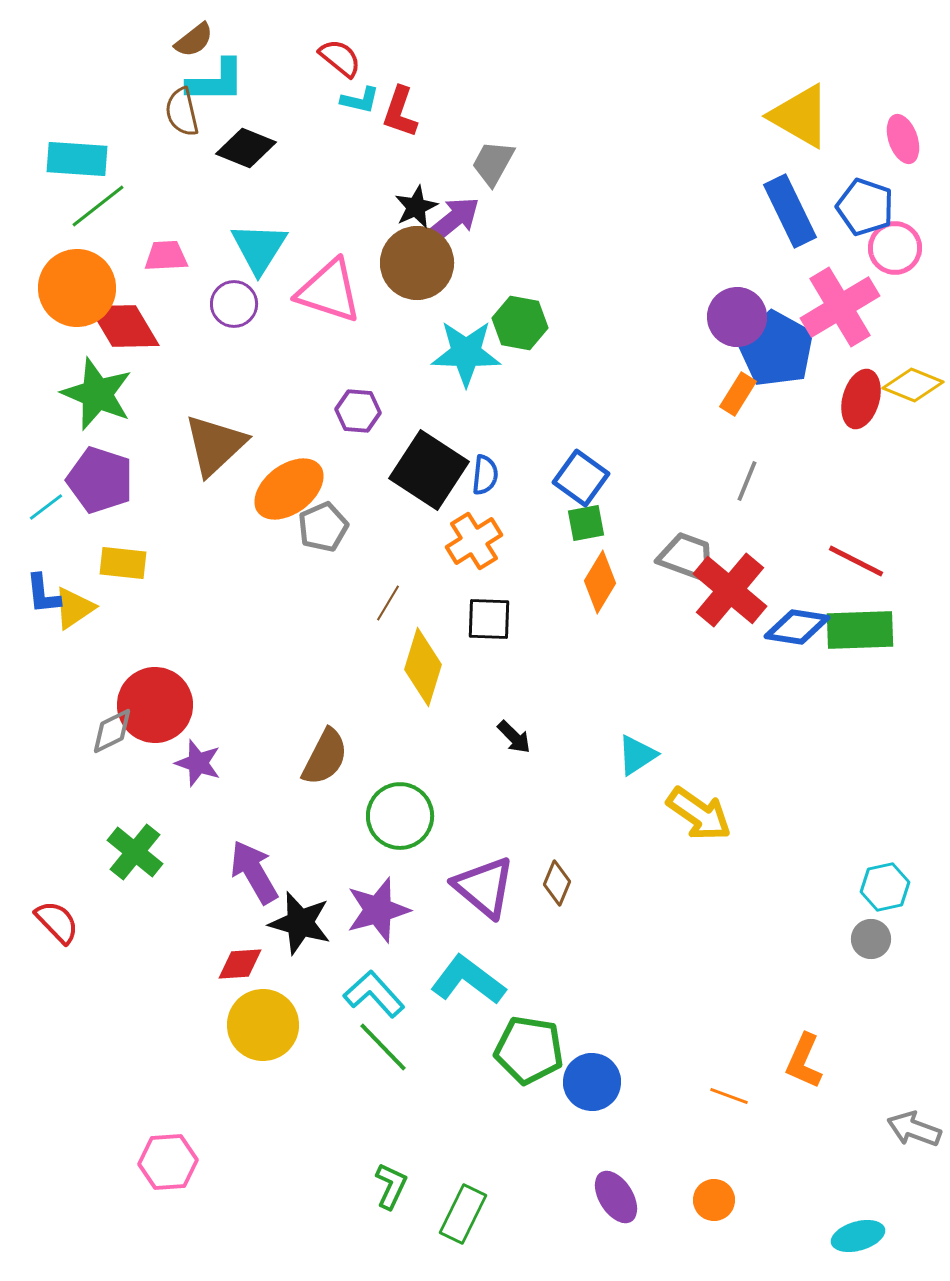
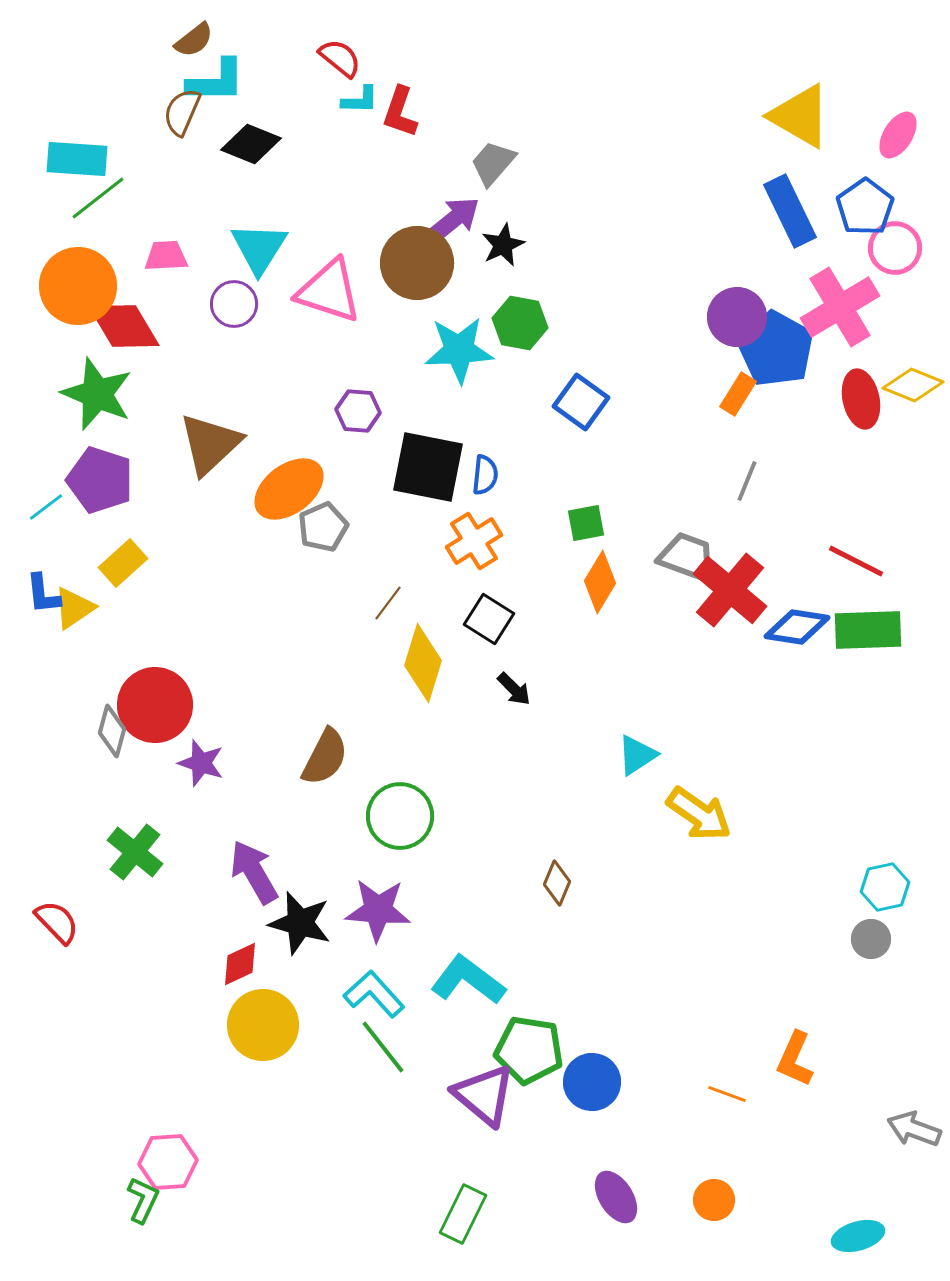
cyan L-shape at (360, 100): rotated 12 degrees counterclockwise
brown semicircle at (182, 112): rotated 36 degrees clockwise
pink ellipse at (903, 139): moved 5 px left, 4 px up; rotated 51 degrees clockwise
black diamond at (246, 148): moved 5 px right, 4 px up
gray trapezoid at (493, 163): rotated 12 degrees clockwise
green line at (98, 206): moved 8 px up
black star at (416, 207): moved 87 px right, 38 px down
blue pentagon at (865, 207): rotated 18 degrees clockwise
orange circle at (77, 288): moved 1 px right, 2 px up
cyan star at (466, 353): moved 7 px left, 3 px up; rotated 4 degrees counterclockwise
red ellipse at (861, 399): rotated 28 degrees counterclockwise
brown triangle at (215, 445): moved 5 px left, 1 px up
black square at (429, 470): moved 1 px left, 3 px up; rotated 22 degrees counterclockwise
blue square at (581, 478): moved 76 px up
yellow rectangle at (123, 563): rotated 48 degrees counterclockwise
brown line at (388, 603): rotated 6 degrees clockwise
black square at (489, 619): rotated 30 degrees clockwise
green rectangle at (860, 630): moved 8 px right
yellow diamond at (423, 667): moved 4 px up
gray diamond at (112, 731): rotated 48 degrees counterclockwise
black arrow at (514, 737): moved 48 px up
purple star at (198, 763): moved 3 px right
purple triangle at (484, 887): moved 208 px down
purple star at (378, 910): rotated 20 degrees clockwise
red diamond at (240, 964): rotated 21 degrees counterclockwise
green line at (383, 1047): rotated 6 degrees clockwise
orange L-shape at (804, 1061): moved 9 px left, 2 px up
orange line at (729, 1096): moved 2 px left, 2 px up
green L-shape at (391, 1186): moved 248 px left, 14 px down
